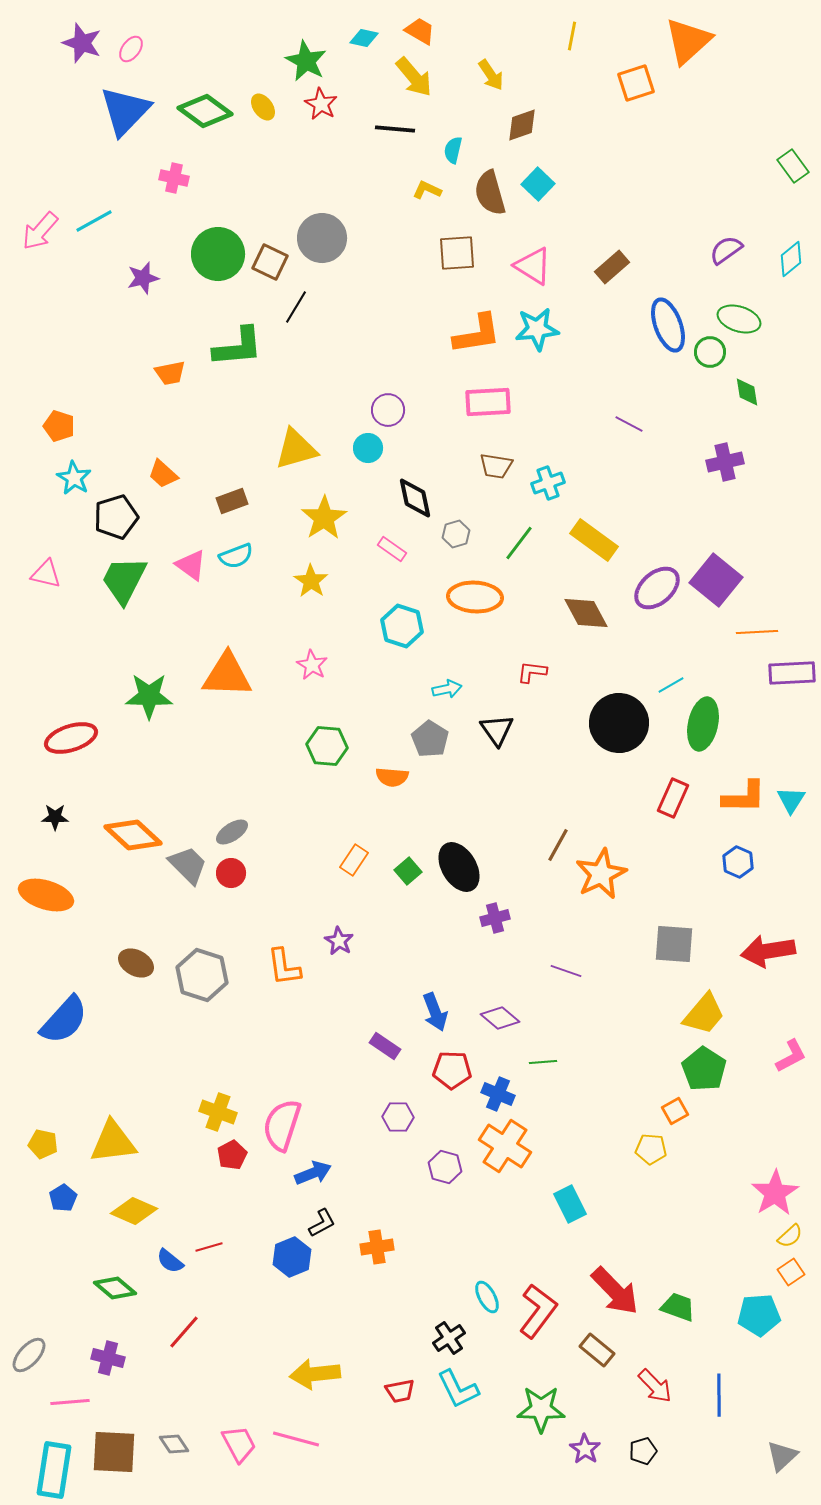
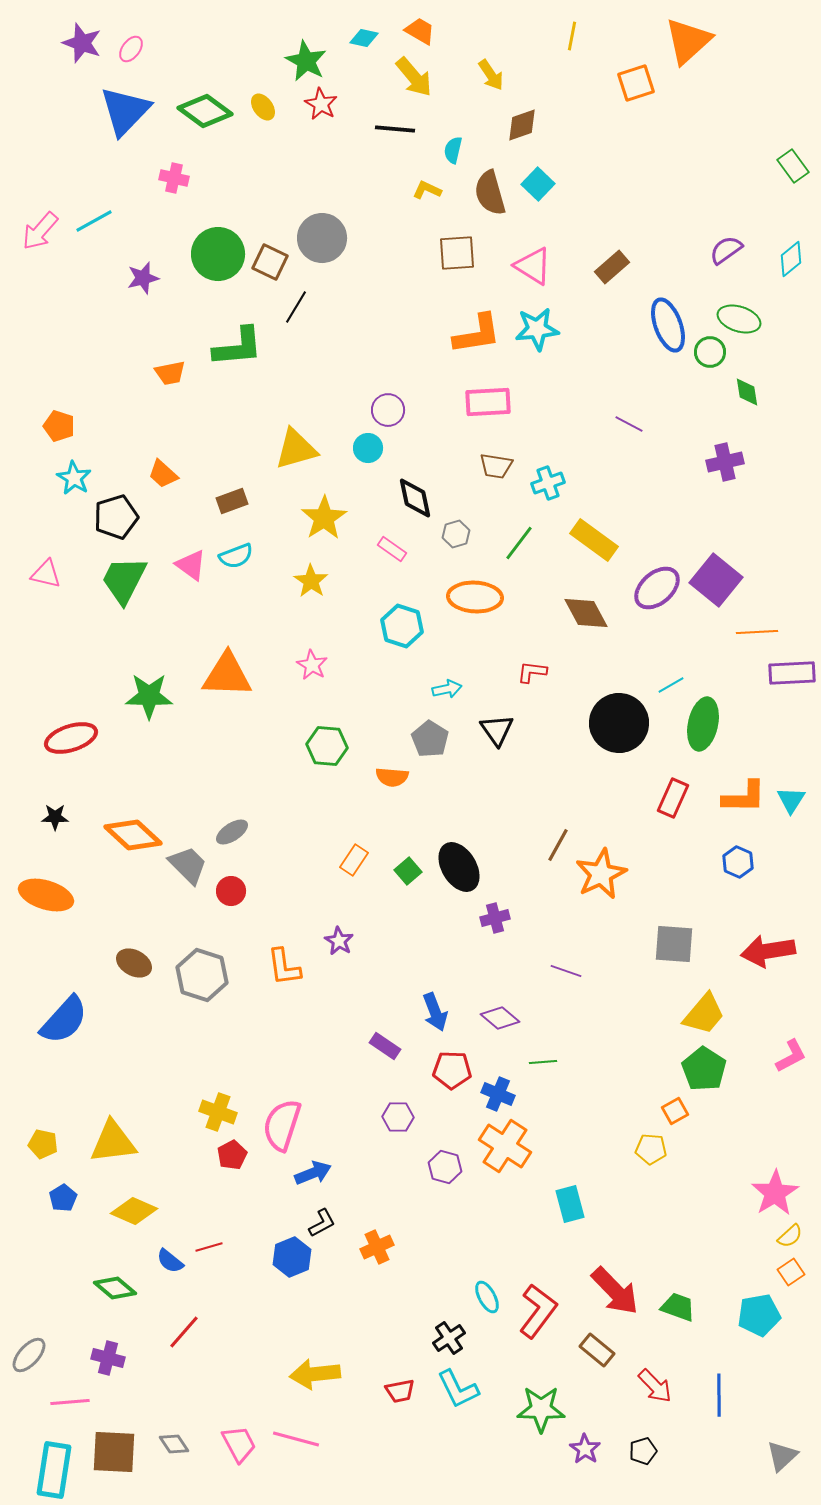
red circle at (231, 873): moved 18 px down
brown ellipse at (136, 963): moved 2 px left
cyan rectangle at (570, 1204): rotated 12 degrees clockwise
orange cross at (377, 1247): rotated 16 degrees counterclockwise
cyan pentagon at (759, 1315): rotated 6 degrees counterclockwise
